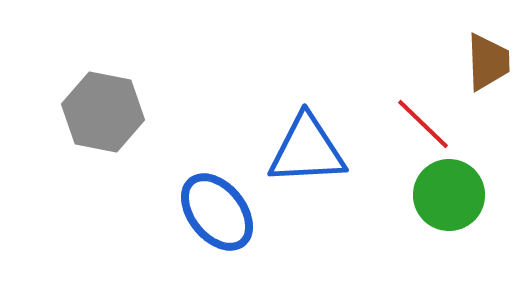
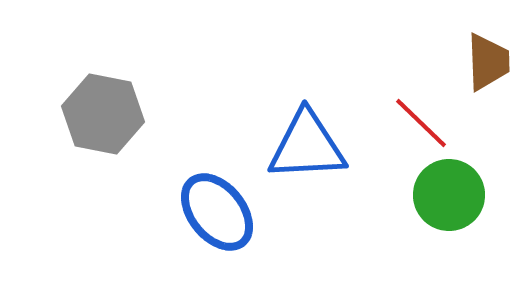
gray hexagon: moved 2 px down
red line: moved 2 px left, 1 px up
blue triangle: moved 4 px up
